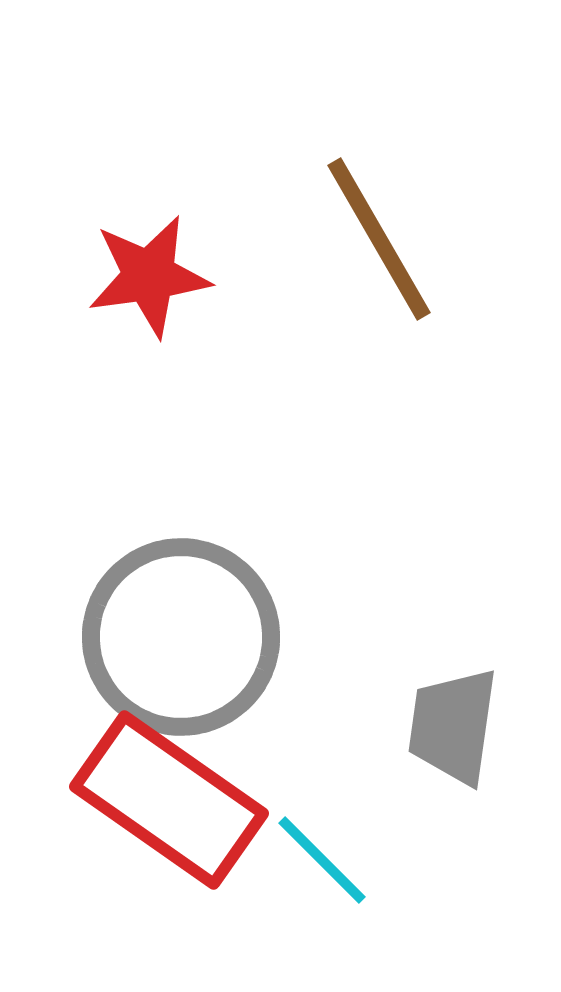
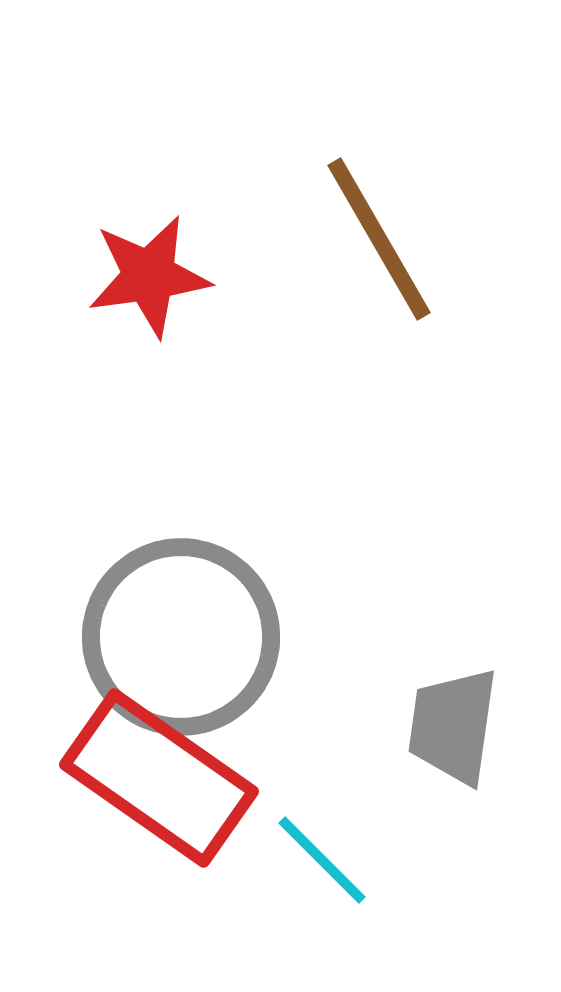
red rectangle: moved 10 px left, 22 px up
